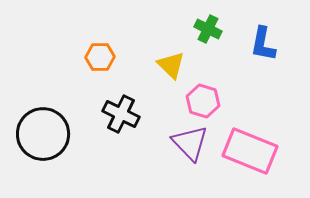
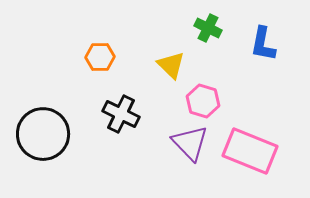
green cross: moved 1 px up
